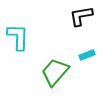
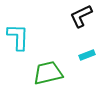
black L-shape: rotated 15 degrees counterclockwise
green trapezoid: moved 7 px left, 1 px down; rotated 36 degrees clockwise
